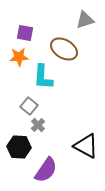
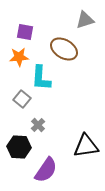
purple square: moved 1 px up
cyan L-shape: moved 2 px left, 1 px down
gray square: moved 7 px left, 7 px up
black triangle: rotated 36 degrees counterclockwise
